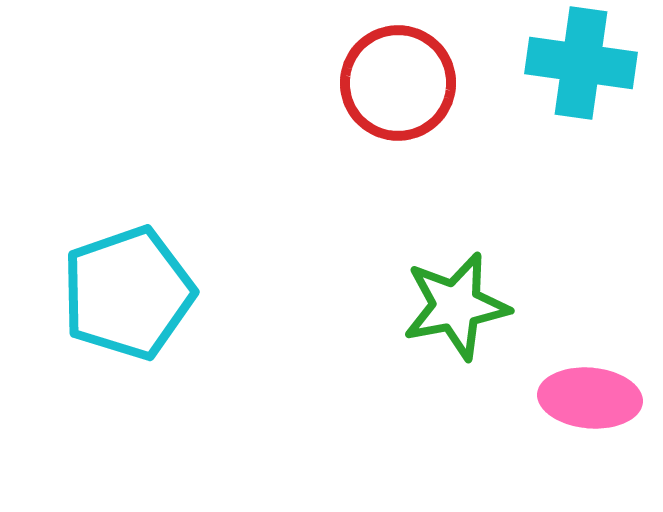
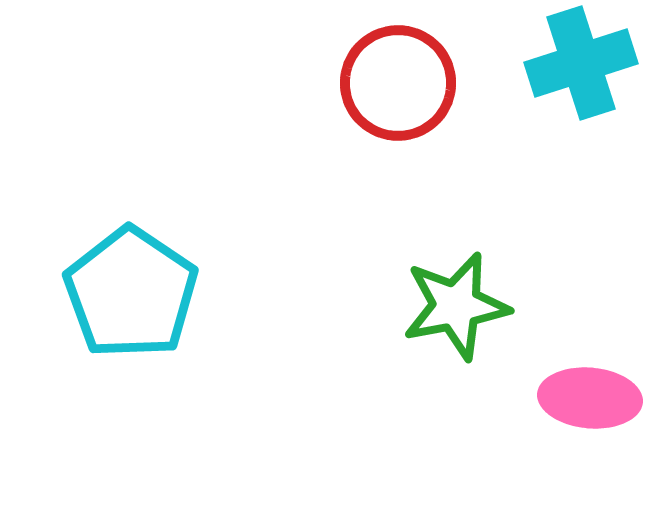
cyan cross: rotated 26 degrees counterclockwise
cyan pentagon: moved 3 px right; rotated 19 degrees counterclockwise
